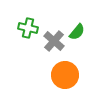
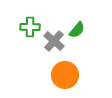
green cross: moved 2 px right, 1 px up; rotated 12 degrees counterclockwise
green semicircle: moved 2 px up
